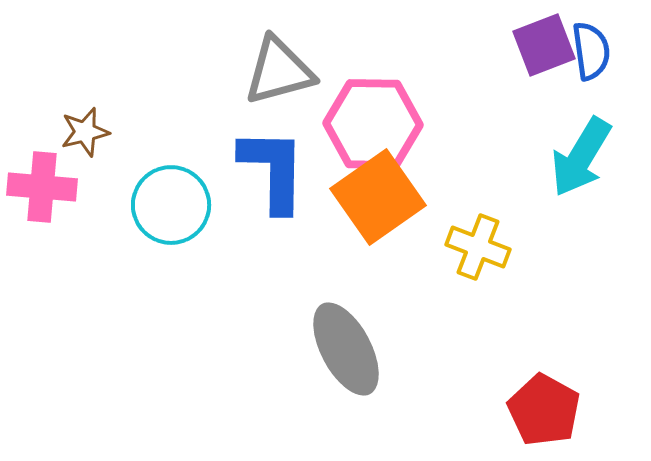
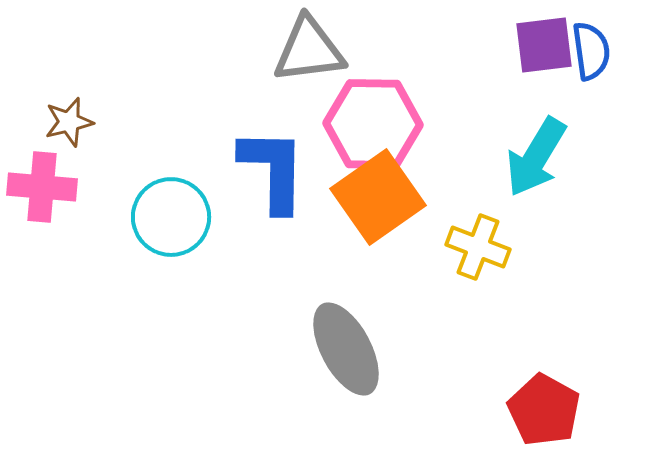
purple square: rotated 14 degrees clockwise
gray triangle: moved 30 px right, 21 px up; rotated 8 degrees clockwise
brown star: moved 16 px left, 10 px up
cyan arrow: moved 45 px left
cyan circle: moved 12 px down
